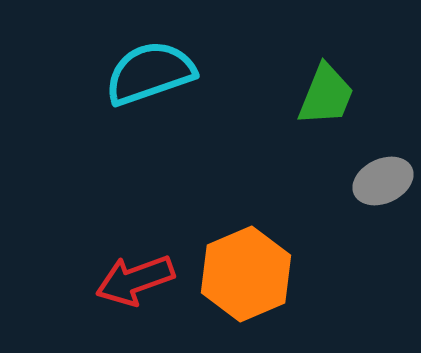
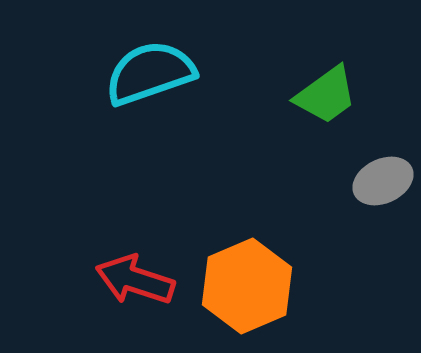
green trapezoid: rotated 32 degrees clockwise
orange hexagon: moved 1 px right, 12 px down
red arrow: rotated 38 degrees clockwise
